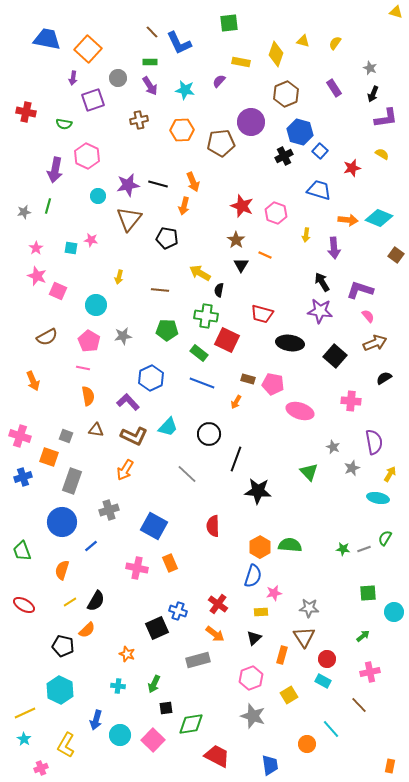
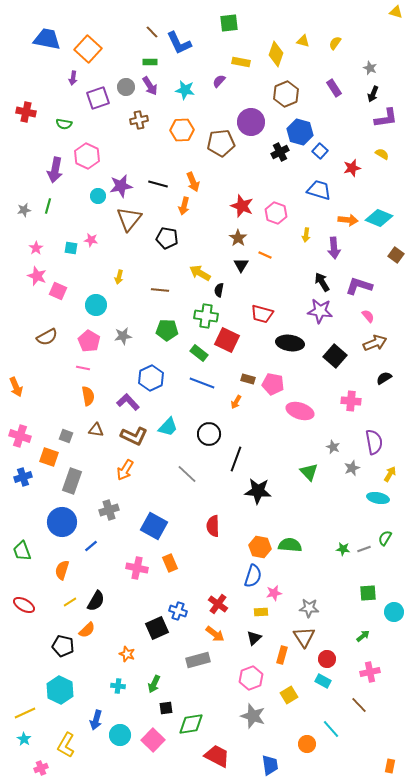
gray circle at (118, 78): moved 8 px right, 9 px down
purple square at (93, 100): moved 5 px right, 2 px up
black cross at (284, 156): moved 4 px left, 4 px up
purple star at (128, 185): moved 7 px left, 1 px down
gray star at (24, 212): moved 2 px up
brown star at (236, 240): moved 2 px right, 2 px up
purple L-shape at (360, 290): moved 1 px left, 4 px up
orange arrow at (33, 381): moved 17 px left, 6 px down
orange hexagon at (260, 547): rotated 20 degrees counterclockwise
